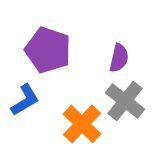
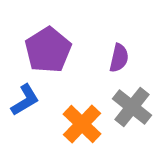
purple pentagon: rotated 21 degrees clockwise
gray cross: moved 7 px right, 6 px down
